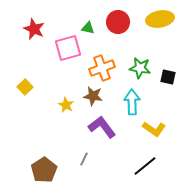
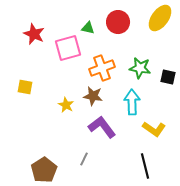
yellow ellipse: moved 1 px up; rotated 44 degrees counterclockwise
red star: moved 5 px down
yellow square: rotated 35 degrees counterclockwise
black line: rotated 65 degrees counterclockwise
